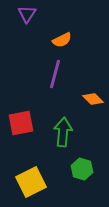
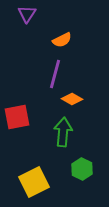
orange diamond: moved 21 px left; rotated 15 degrees counterclockwise
red square: moved 4 px left, 6 px up
green hexagon: rotated 10 degrees clockwise
yellow square: moved 3 px right
